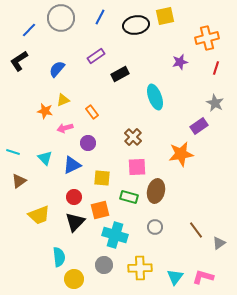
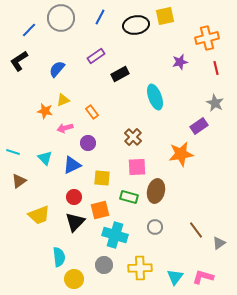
red line at (216, 68): rotated 32 degrees counterclockwise
